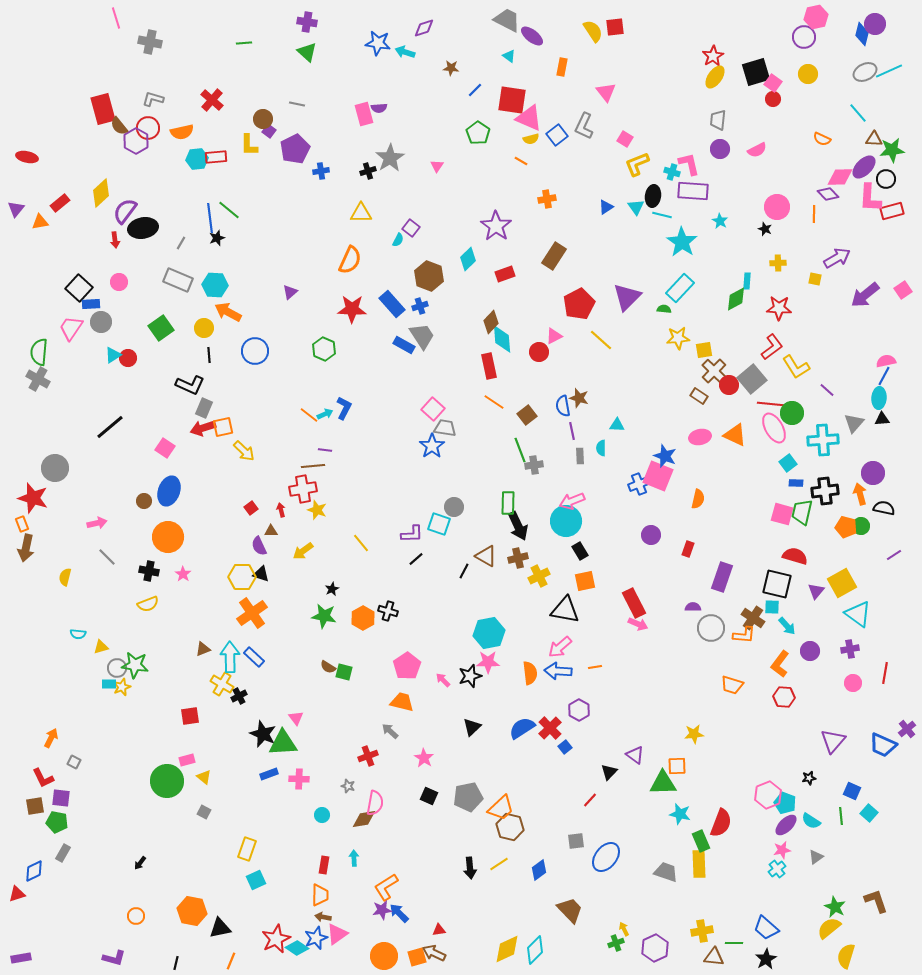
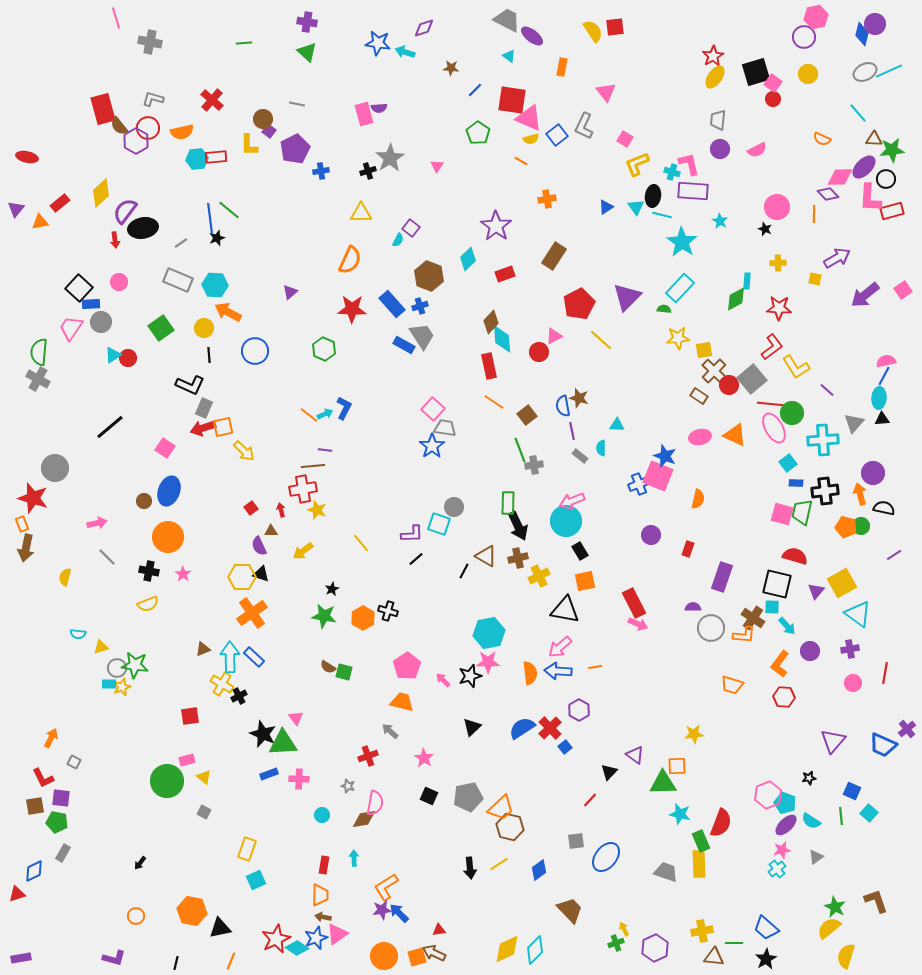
gray line at (181, 243): rotated 24 degrees clockwise
gray rectangle at (580, 456): rotated 49 degrees counterclockwise
